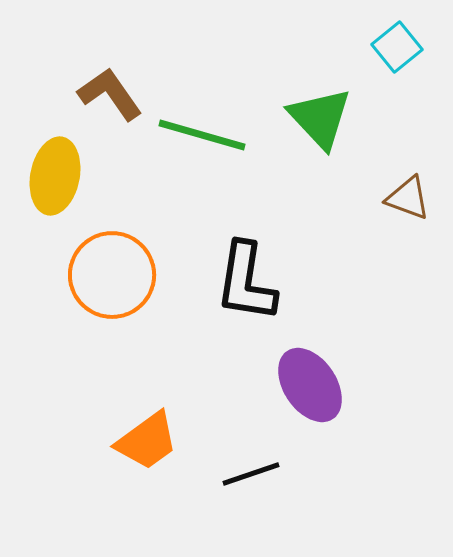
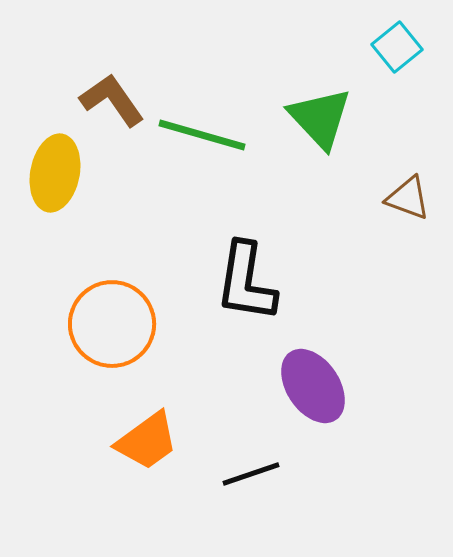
brown L-shape: moved 2 px right, 6 px down
yellow ellipse: moved 3 px up
orange circle: moved 49 px down
purple ellipse: moved 3 px right, 1 px down
